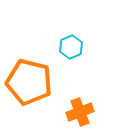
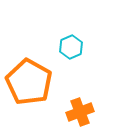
orange pentagon: rotated 15 degrees clockwise
